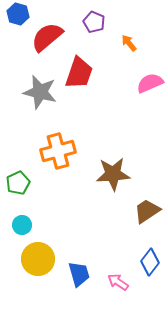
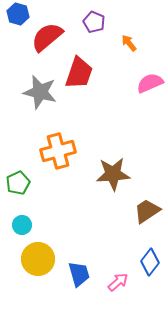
pink arrow: rotated 105 degrees clockwise
